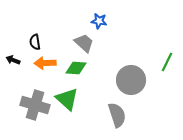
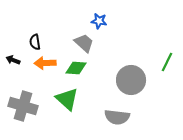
gray cross: moved 12 px left, 1 px down
gray semicircle: moved 2 px down; rotated 115 degrees clockwise
